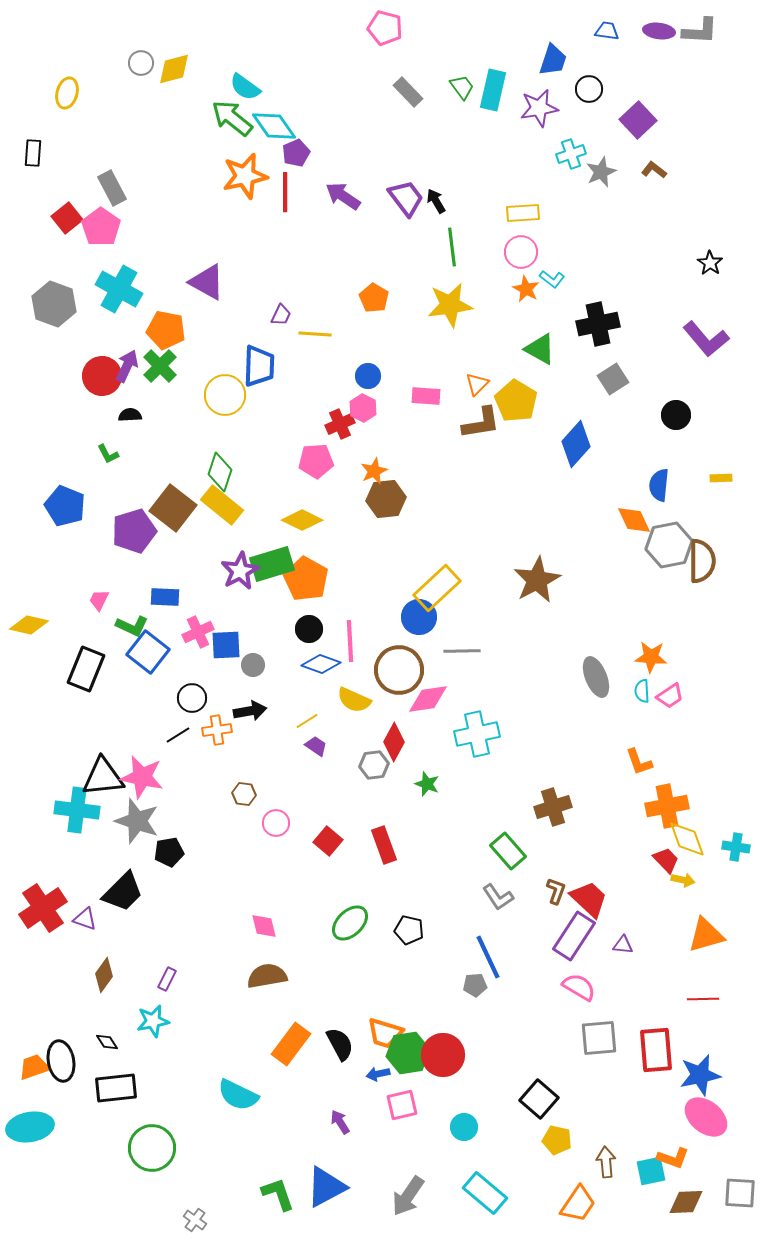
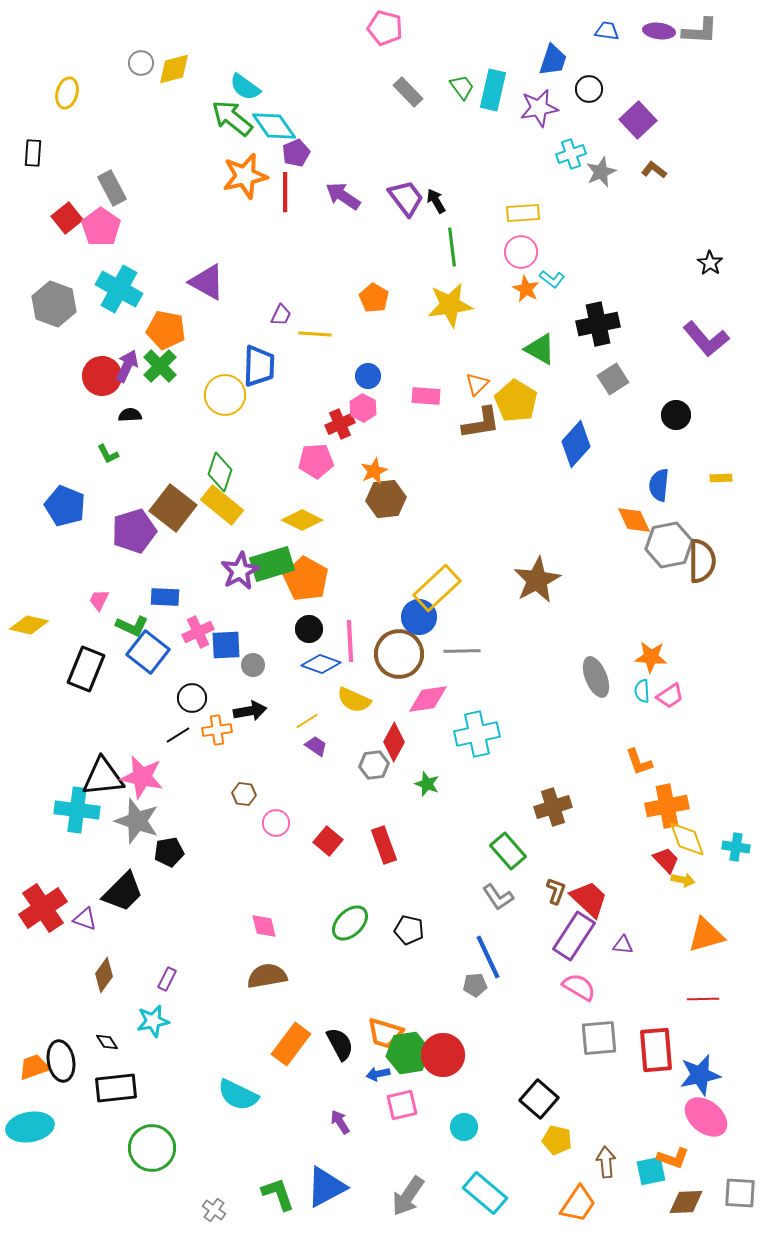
brown circle at (399, 670): moved 16 px up
gray cross at (195, 1220): moved 19 px right, 10 px up
